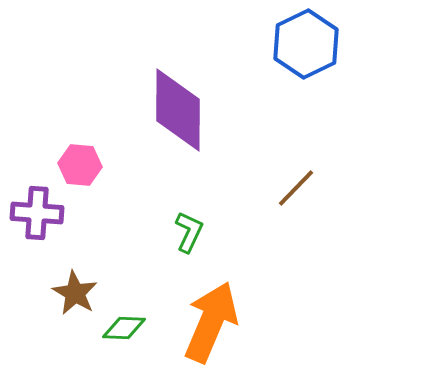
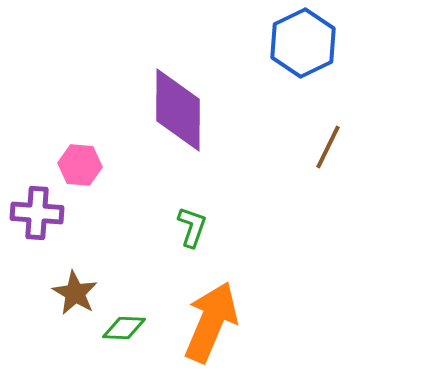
blue hexagon: moved 3 px left, 1 px up
brown line: moved 32 px right, 41 px up; rotated 18 degrees counterclockwise
green L-shape: moved 3 px right, 5 px up; rotated 6 degrees counterclockwise
